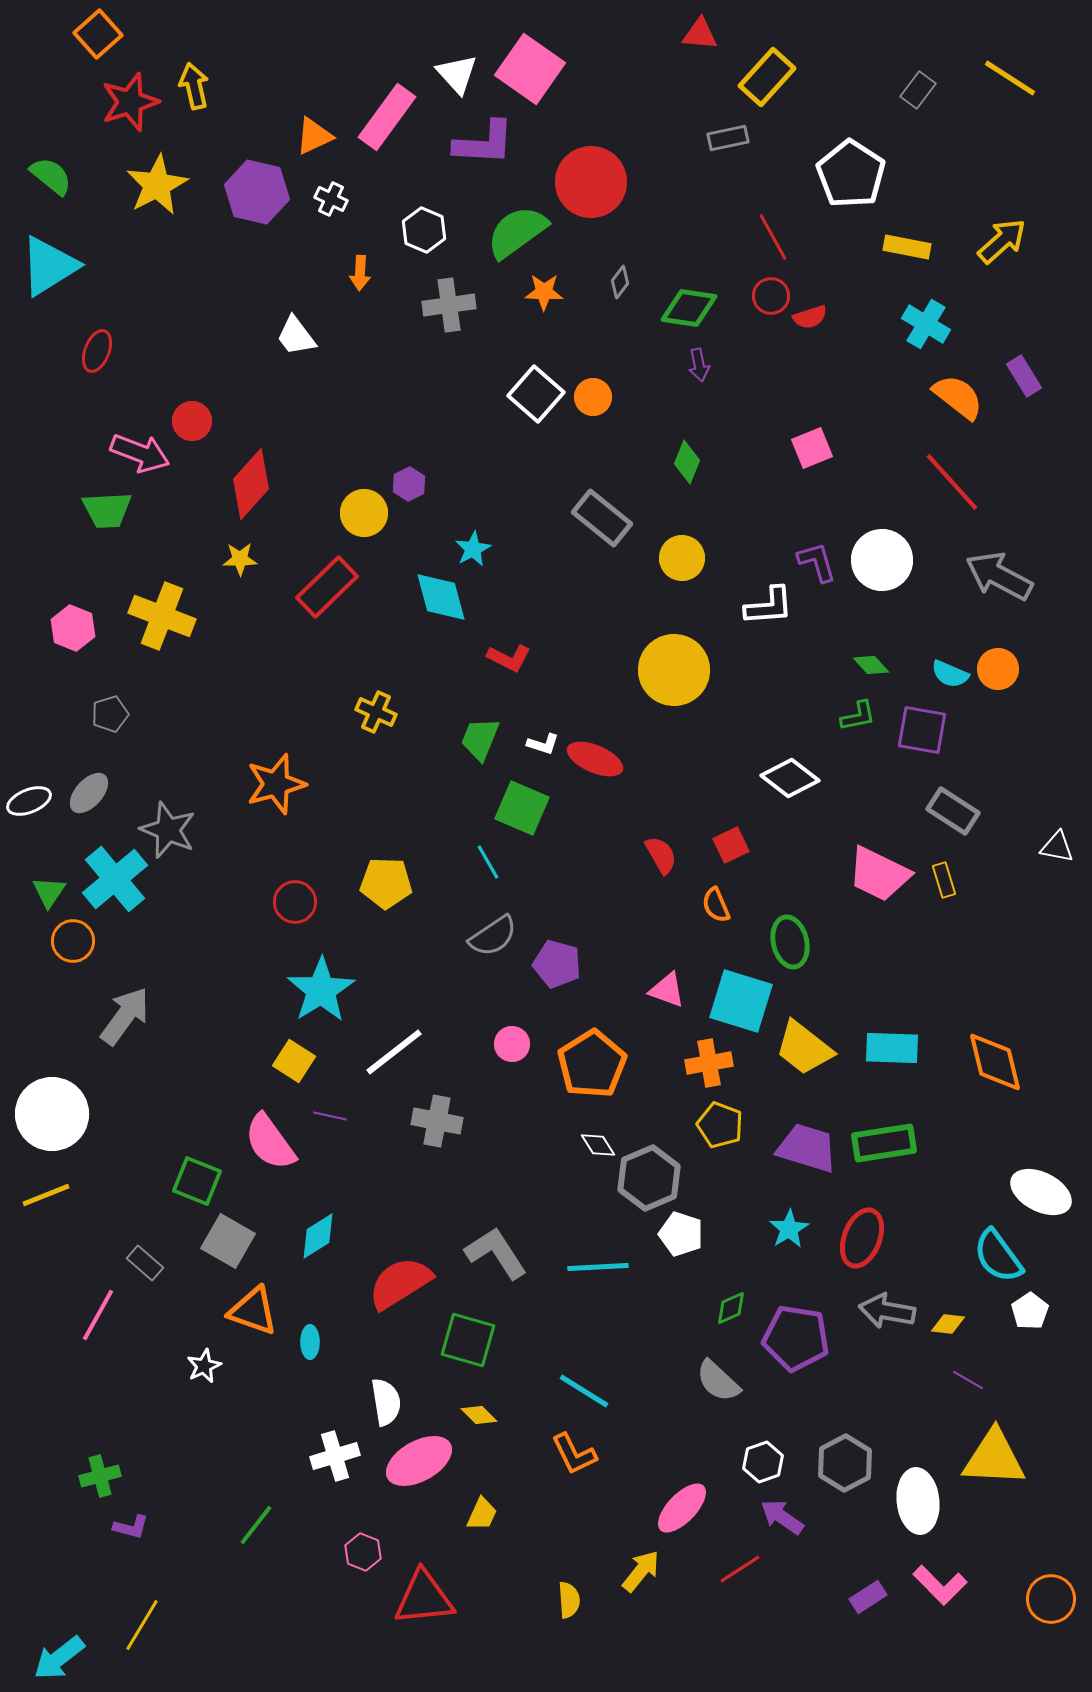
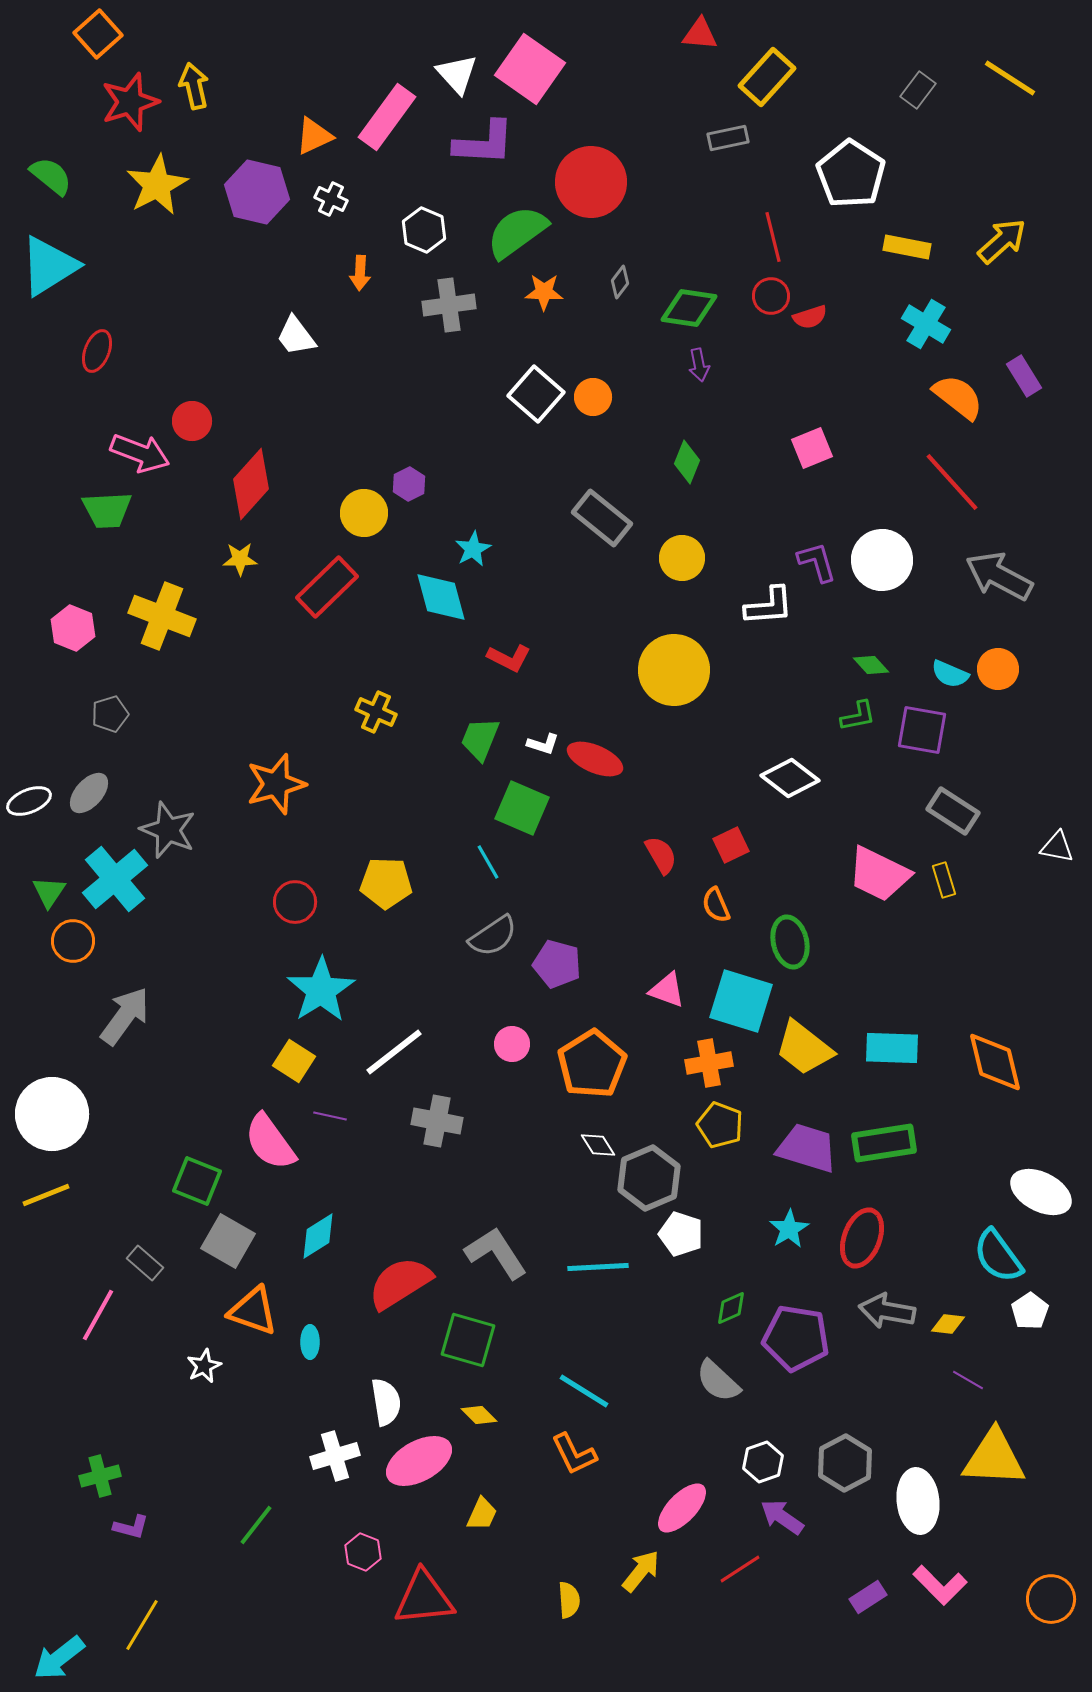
red line at (773, 237): rotated 15 degrees clockwise
